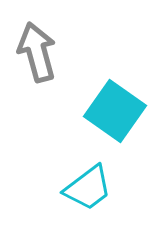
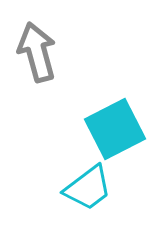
cyan square: moved 18 px down; rotated 28 degrees clockwise
